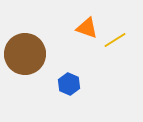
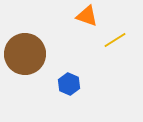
orange triangle: moved 12 px up
